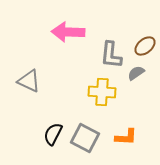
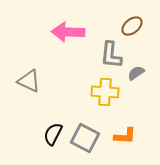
brown ellipse: moved 13 px left, 20 px up
yellow cross: moved 3 px right
orange L-shape: moved 1 px left, 1 px up
